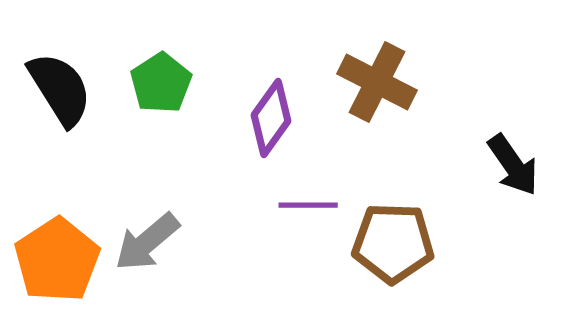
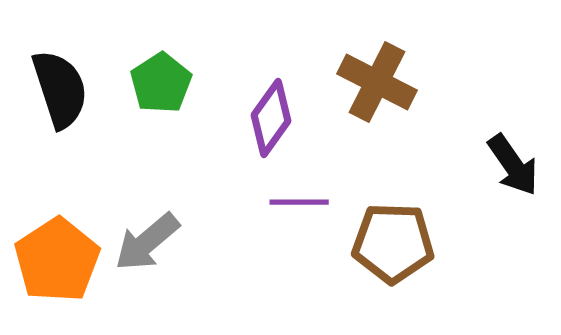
black semicircle: rotated 14 degrees clockwise
purple line: moved 9 px left, 3 px up
